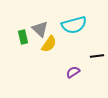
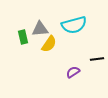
gray triangle: rotated 48 degrees counterclockwise
black line: moved 3 px down
